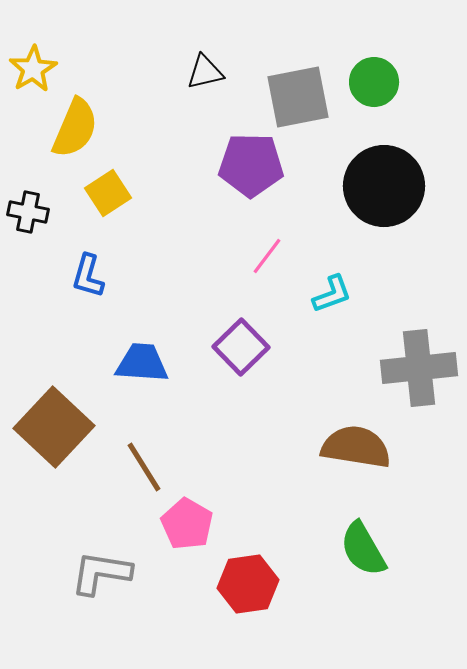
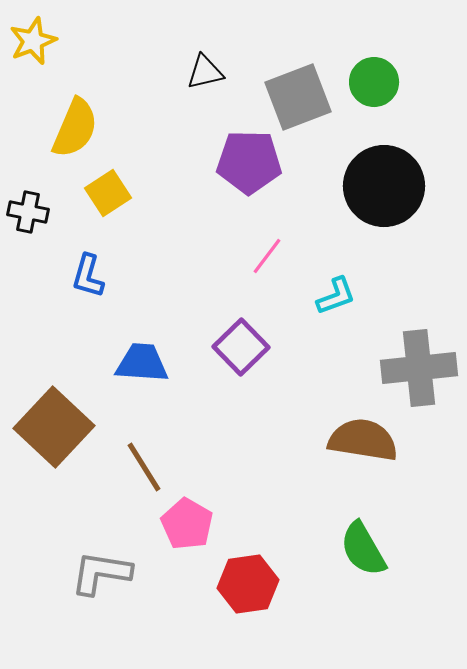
yellow star: moved 28 px up; rotated 9 degrees clockwise
gray square: rotated 10 degrees counterclockwise
purple pentagon: moved 2 px left, 3 px up
cyan L-shape: moved 4 px right, 2 px down
brown semicircle: moved 7 px right, 7 px up
